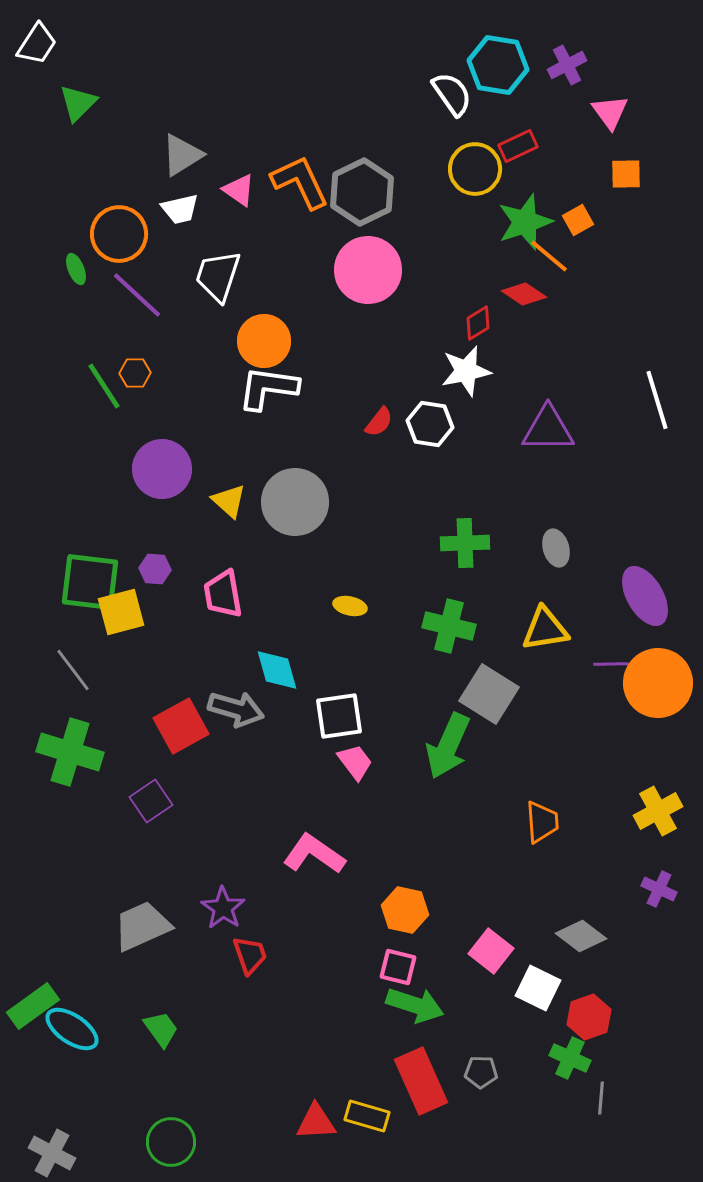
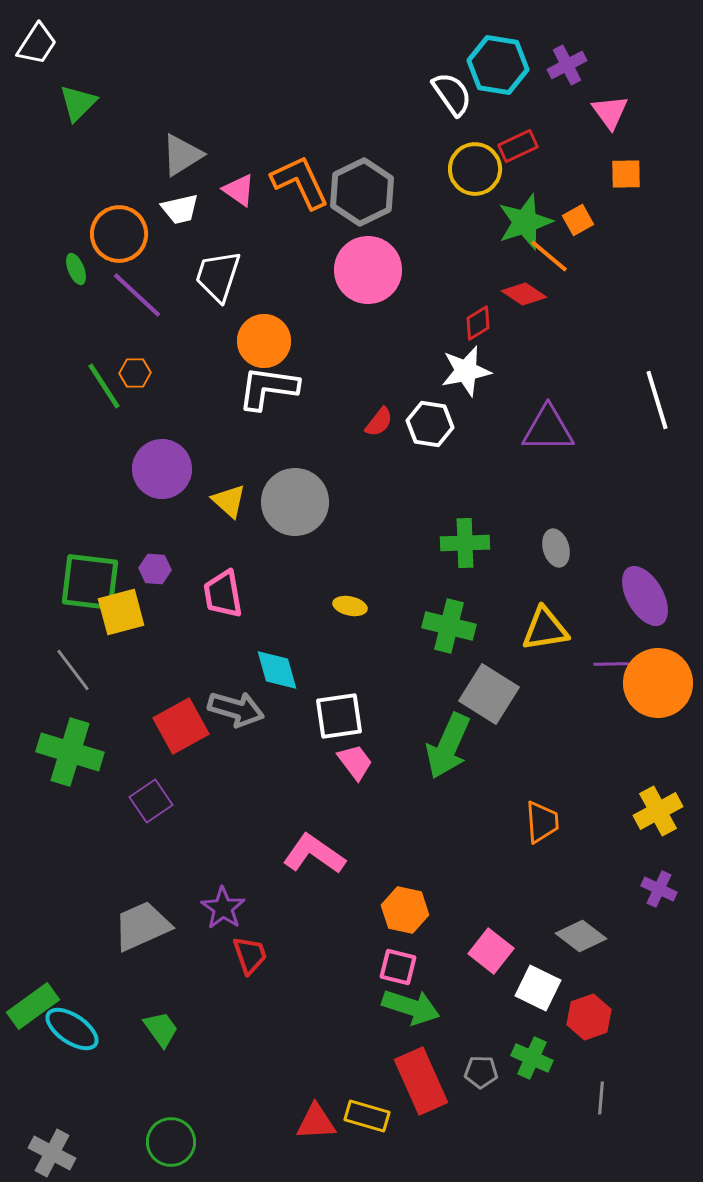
green arrow at (415, 1005): moved 4 px left, 2 px down
green cross at (570, 1058): moved 38 px left
